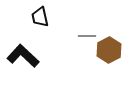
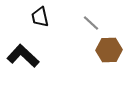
gray line: moved 4 px right, 13 px up; rotated 42 degrees clockwise
brown hexagon: rotated 25 degrees clockwise
